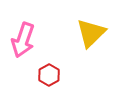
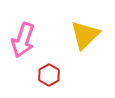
yellow triangle: moved 6 px left, 2 px down
